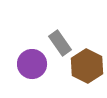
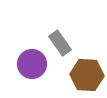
brown hexagon: moved 9 px down; rotated 24 degrees counterclockwise
